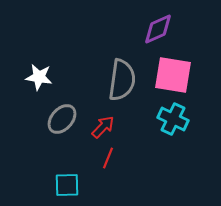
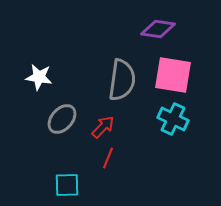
purple diamond: rotated 32 degrees clockwise
